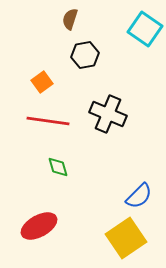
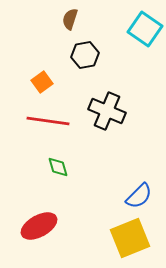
black cross: moved 1 px left, 3 px up
yellow square: moved 4 px right; rotated 12 degrees clockwise
